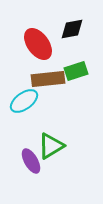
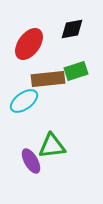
red ellipse: moved 9 px left; rotated 72 degrees clockwise
green triangle: moved 1 px right; rotated 24 degrees clockwise
